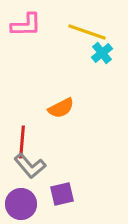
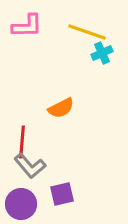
pink L-shape: moved 1 px right, 1 px down
cyan cross: rotated 15 degrees clockwise
